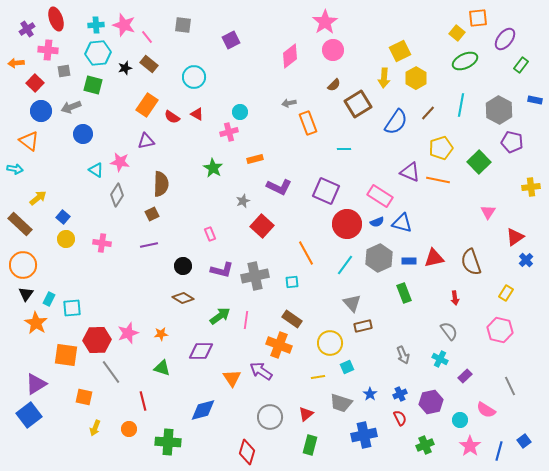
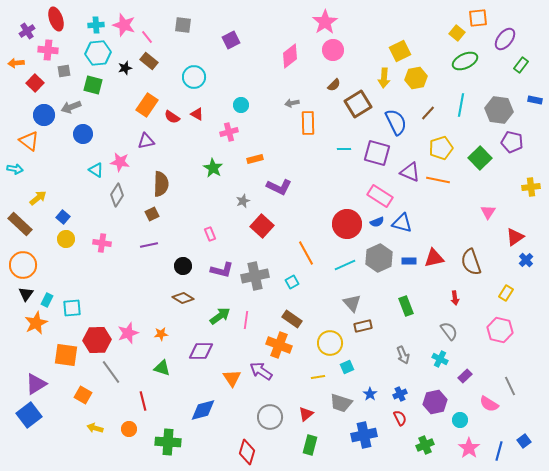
purple cross at (27, 29): moved 2 px down
brown rectangle at (149, 64): moved 3 px up
yellow hexagon at (416, 78): rotated 20 degrees clockwise
gray arrow at (289, 103): moved 3 px right
gray hexagon at (499, 110): rotated 20 degrees counterclockwise
blue circle at (41, 111): moved 3 px right, 4 px down
cyan circle at (240, 112): moved 1 px right, 7 px up
blue semicircle at (396, 122): rotated 60 degrees counterclockwise
orange rectangle at (308, 123): rotated 20 degrees clockwise
green square at (479, 162): moved 1 px right, 4 px up
purple square at (326, 191): moved 51 px right, 38 px up; rotated 8 degrees counterclockwise
cyan line at (345, 265): rotated 30 degrees clockwise
cyan square at (292, 282): rotated 24 degrees counterclockwise
green rectangle at (404, 293): moved 2 px right, 13 px down
cyan rectangle at (49, 299): moved 2 px left, 1 px down
orange star at (36, 323): rotated 15 degrees clockwise
orange square at (84, 397): moved 1 px left, 2 px up; rotated 18 degrees clockwise
purple hexagon at (431, 402): moved 4 px right
pink semicircle at (486, 410): moved 3 px right, 6 px up
yellow arrow at (95, 428): rotated 84 degrees clockwise
pink star at (470, 446): moved 1 px left, 2 px down
